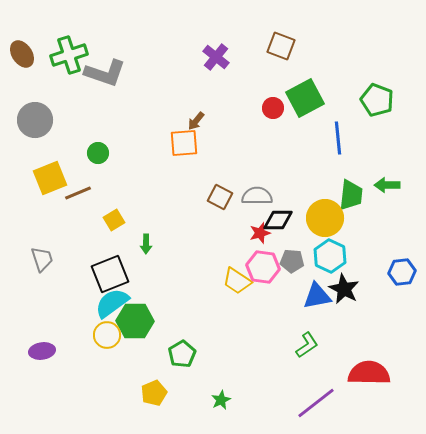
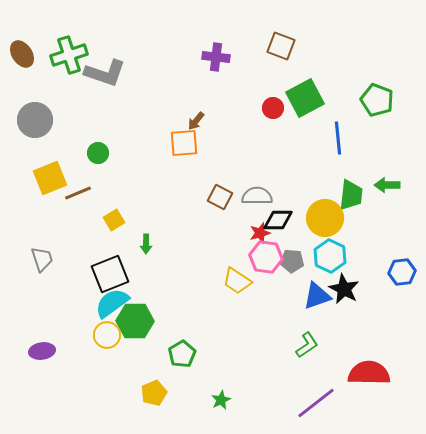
purple cross at (216, 57): rotated 32 degrees counterclockwise
pink hexagon at (263, 267): moved 3 px right, 10 px up
blue triangle at (317, 296): rotated 8 degrees counterclockwise
